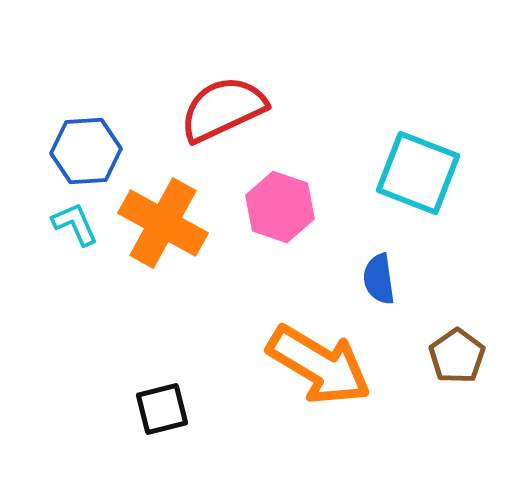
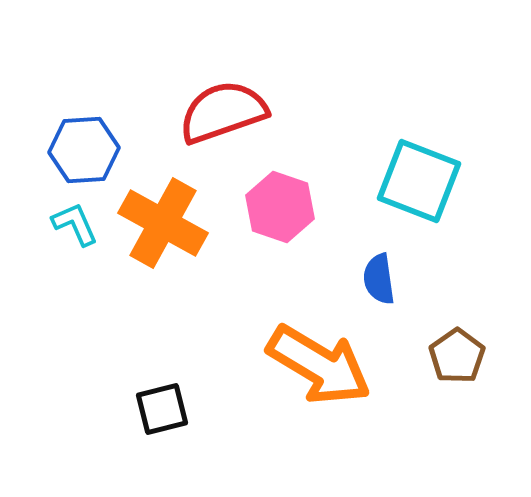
red semicircle: moved 3 px down; rotated 6 degrees clockwise
blue hexagon: moved 2 px left, 1 px up
cyan square: moved 1 px right, 8 px down
